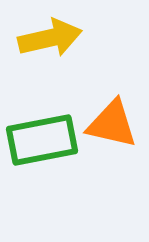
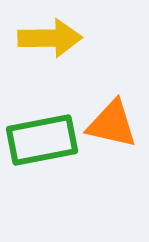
yellow arrow: rotated 12 degrees clockwise
